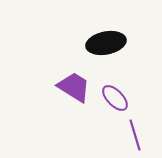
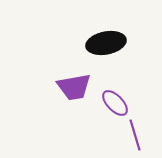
purple trapezoid: rotated 138 degrees clockwise
purple ellipse: moved 5 px down
